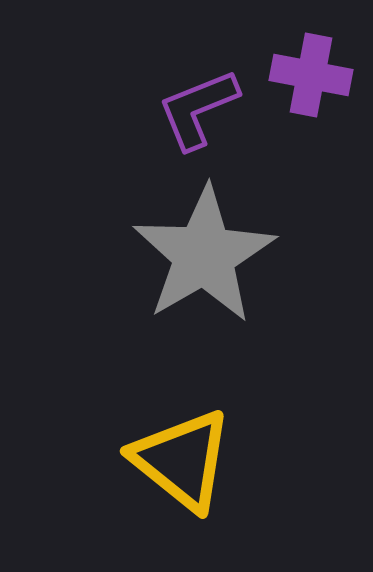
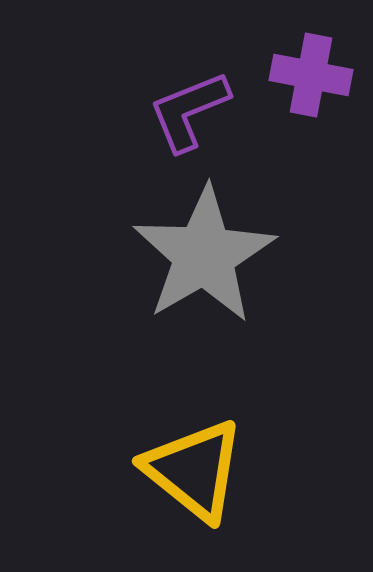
purple L-shape: moved 9 px left, 2 px down
yellow triangle: moved 12 px right, 10 px down
